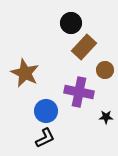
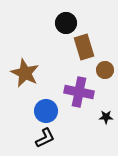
black circle: moved 5 px left
brown rectangle: rotated 60 degrees counterclockwise
